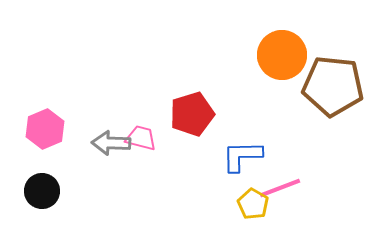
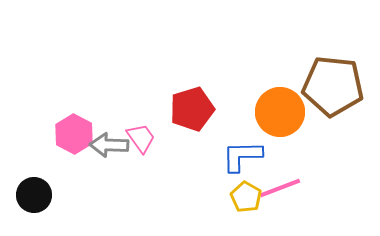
orange circle: moved 2 px left, 57 px down
red pentagon: moved 5 px up
pink hexagon: moved 29 px right, 5 px down; rotated 9 degrees counterclockwise
pink trapezoid: rotated 40 degrees clockwise
gray arrow: moved 2 px left, 2 px down
black circle: moved 8 px left, 4 px down
yellow pentagon: moved 7 px left, 7 px up
